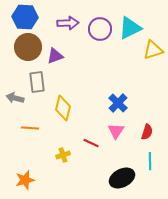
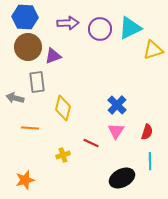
purple triangle: moved 2 px left
blue cross: moved 1 px left, 2 px down
